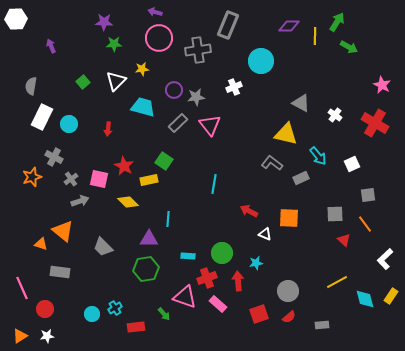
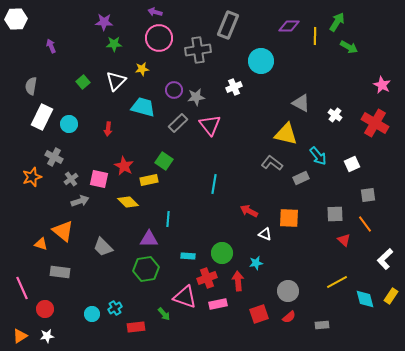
pink rectangle at (218, 304): rotated 54 degrees counterclockwise
